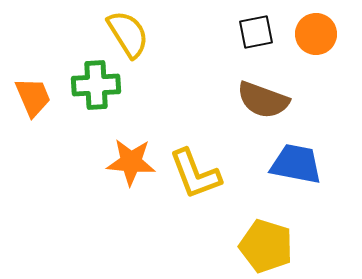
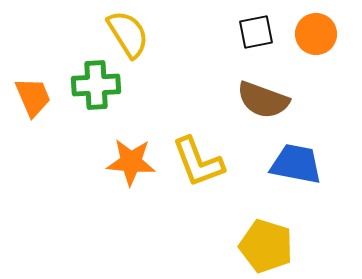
yellow L-shape: moved 3 px right, 12 px up
